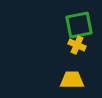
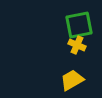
yellow trapezoid: rotated 30 degrees counterclockwise
